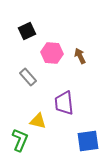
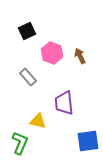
pink hexagon: rotated 15 degrees clockwise
green L-shape: moved 3 px down
